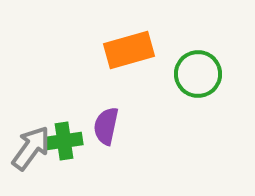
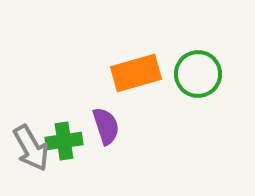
orange rectangle: moved 7 px right, 23 px down
purple semicircle: rotated 150 degrees clockwise
gray arrow: rotated 114 degrees clockwise
